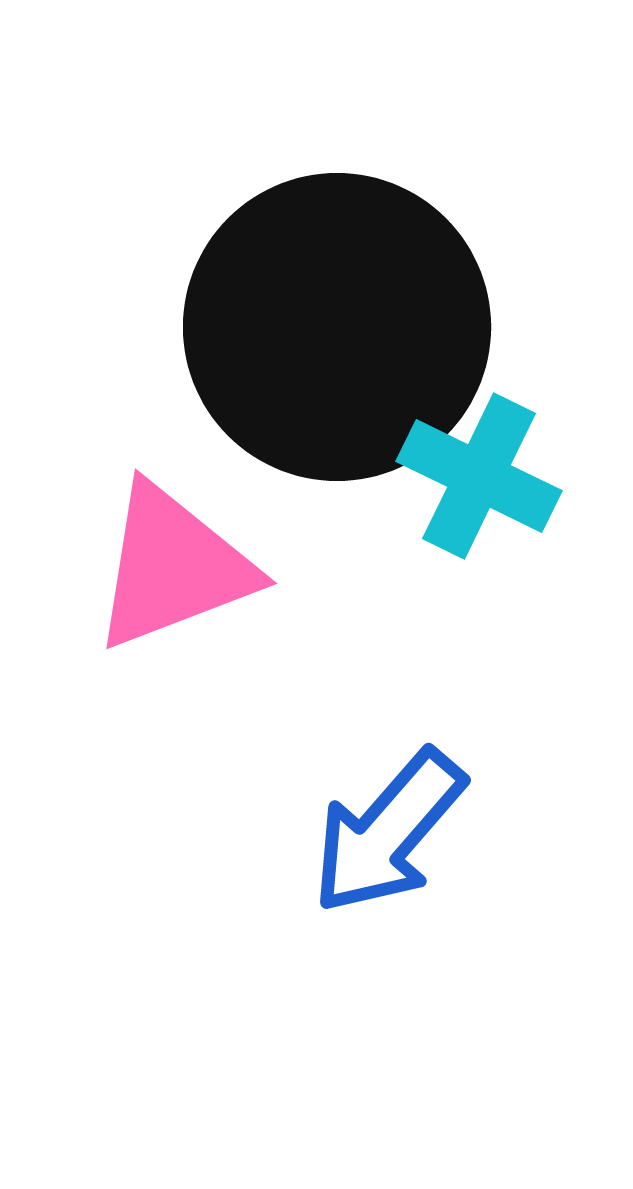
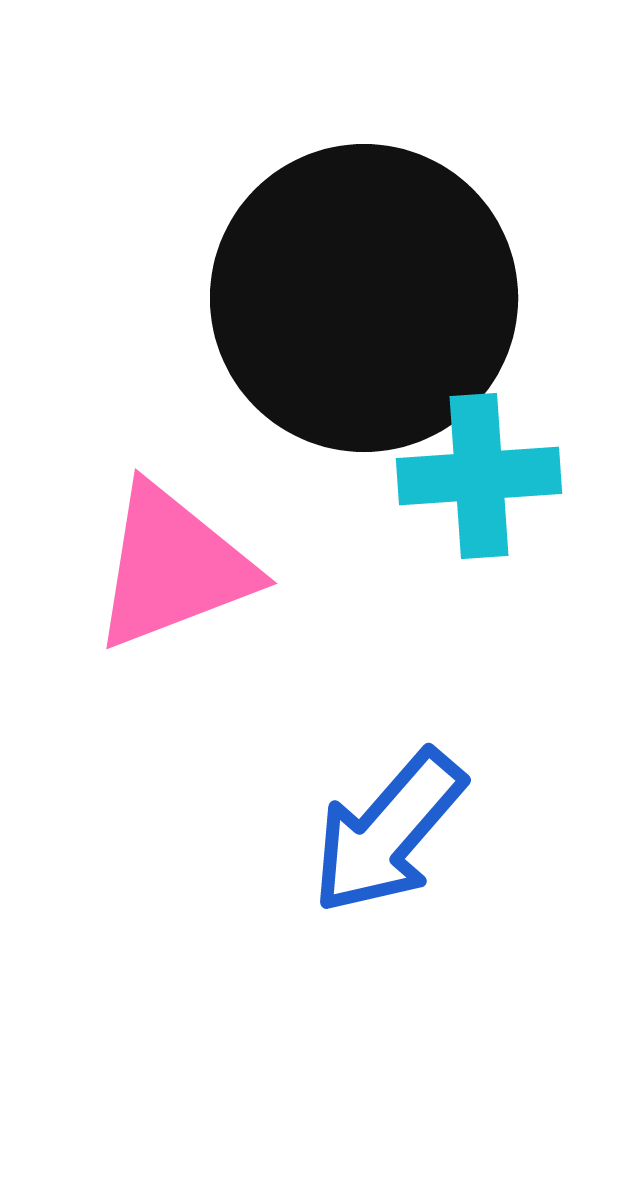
black circle: moved 27 px right, 29 px up
cyan cross: rotated 30 degrees counterclockwise
